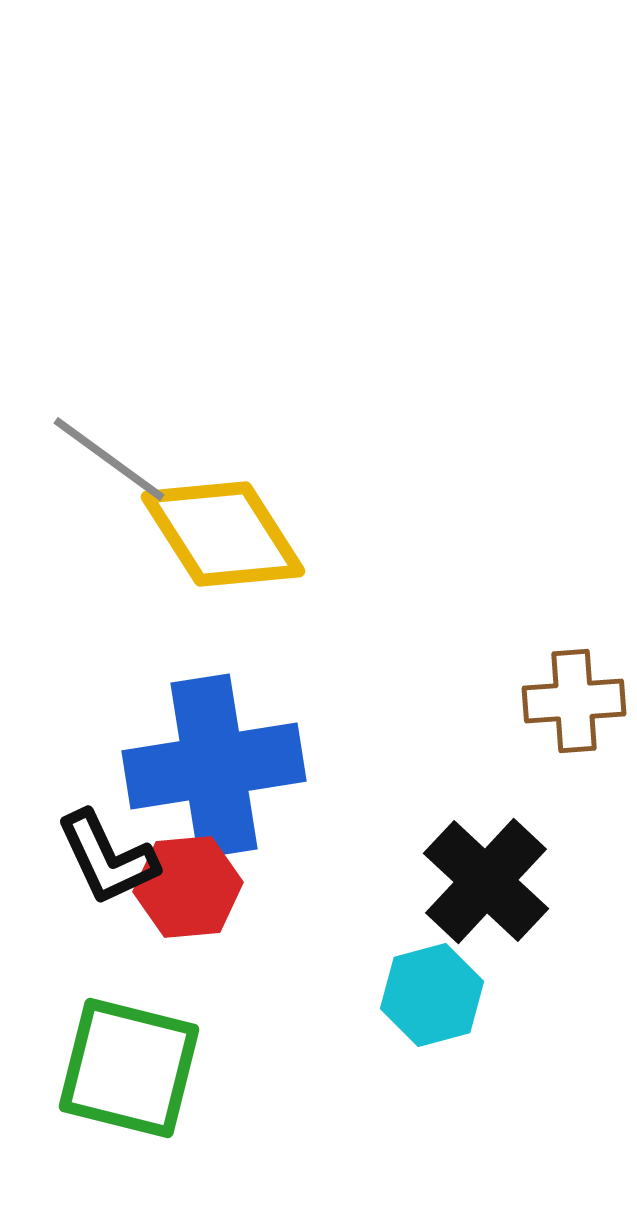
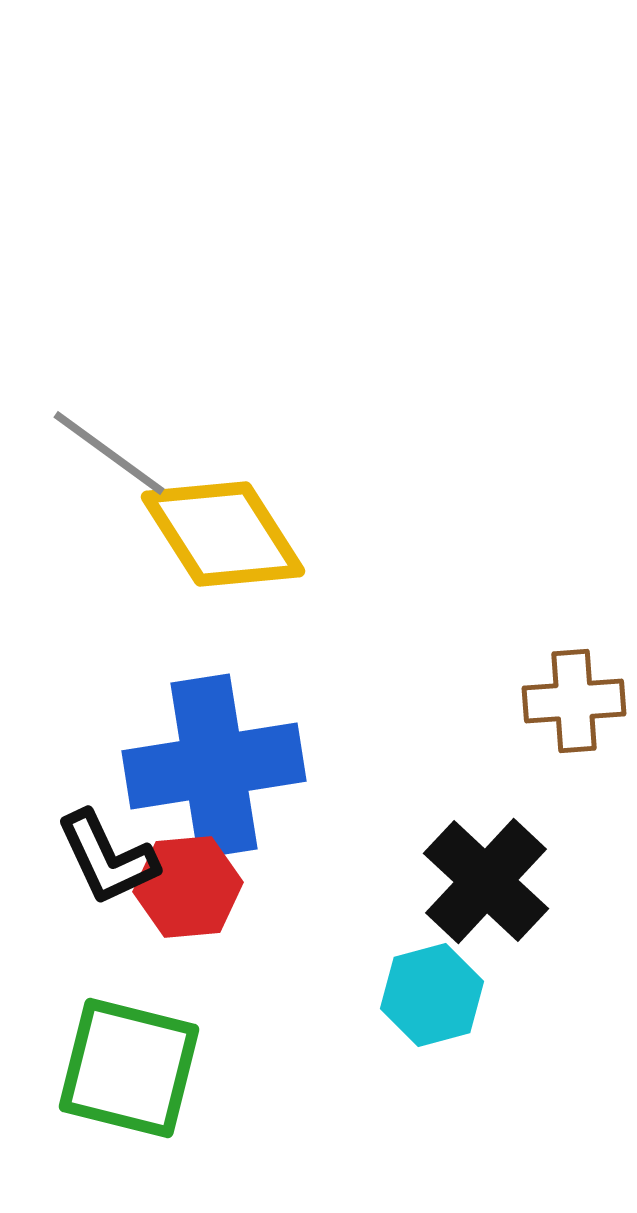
gray line: moved 6 px up
